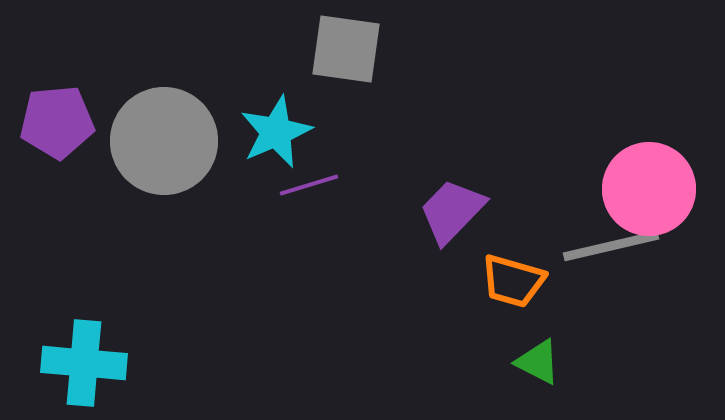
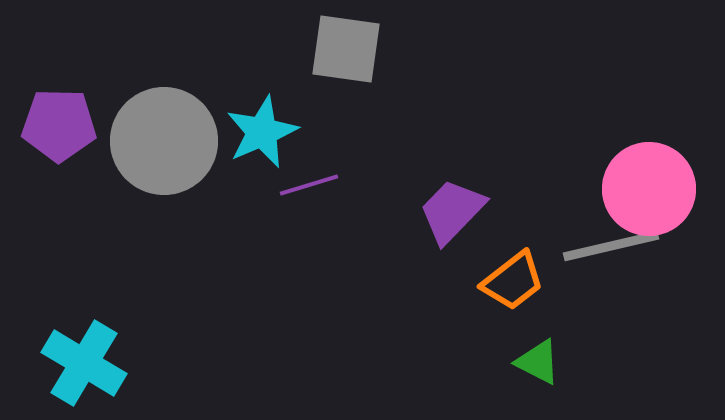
purple pentagon: moved 2 px right, 3 px down; rotated 6 degrees clockwise
cyan star: moved 14 px left
orange trapezoid: rotated 54 degrees counterclockwise
cyan cross: rotated 26 degrees clockwise
